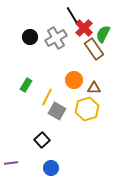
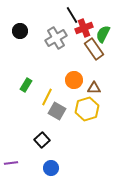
red cross: rotated 24 degrees clockwise
black circle: moved 10 px left, 6 px up
